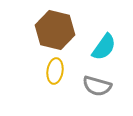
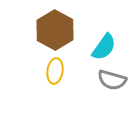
brown hexagon: rotated 15 degrees clockwise
gray semicircle: moved 15 px right, 6 px up
